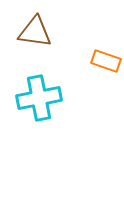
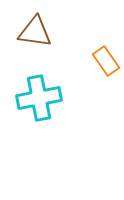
orange rectangle: rotated 36 degrees clockwise
